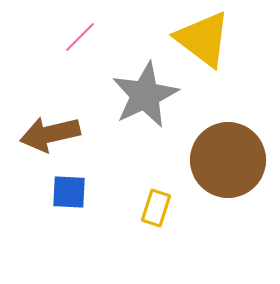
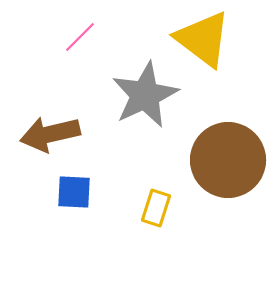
blue square: moved 5 px right
